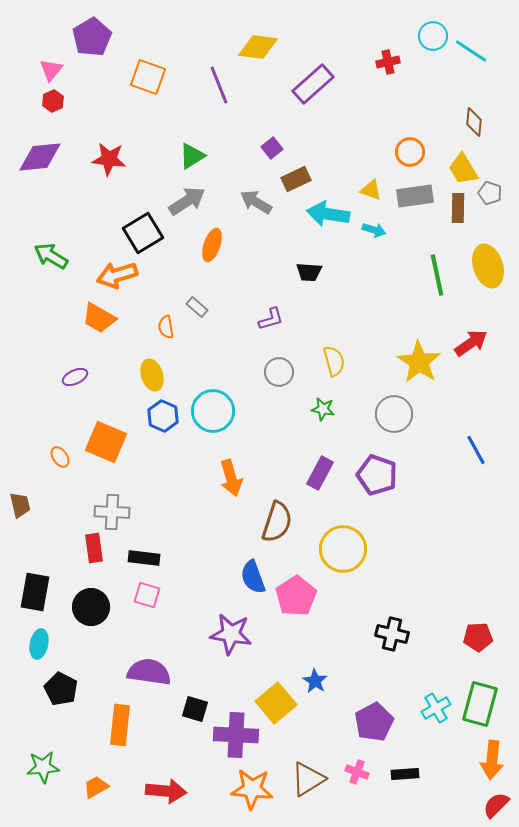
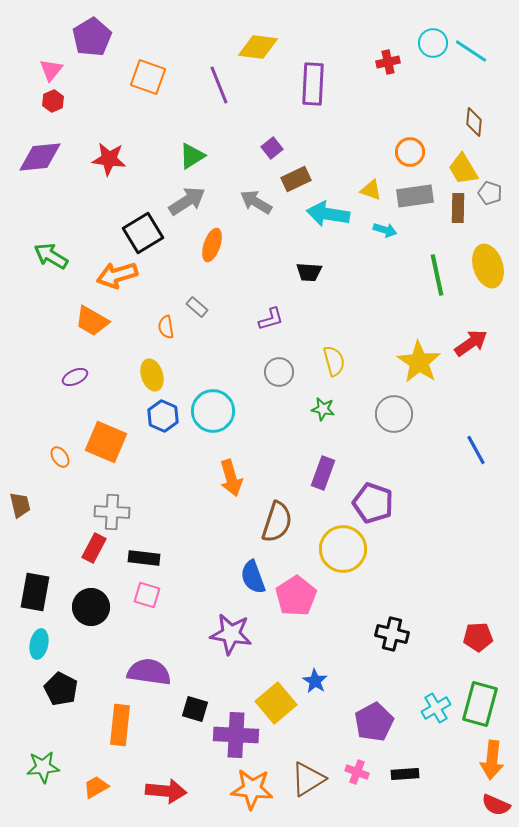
cyan circle at (433, 36): moved 7 px down
purple rectangle at (313, 84): rotated 45 degrees counterclockwise
cyan arrow at (374, 230): moved 11 px right
orange trapezoid at (99, 318): moved 7 px left, 3 px down
purple rectangle at (320, 473): moved 3 px right; rotated 8 degrees counterclockwise
purple pentagon at (377, 475): moved 4 px left, 28 px down
red rectangle at (94, 548): rotated 36 degrees clockwise
red semicircle at (496, 805): rotated 112 degrees counterclockwise
